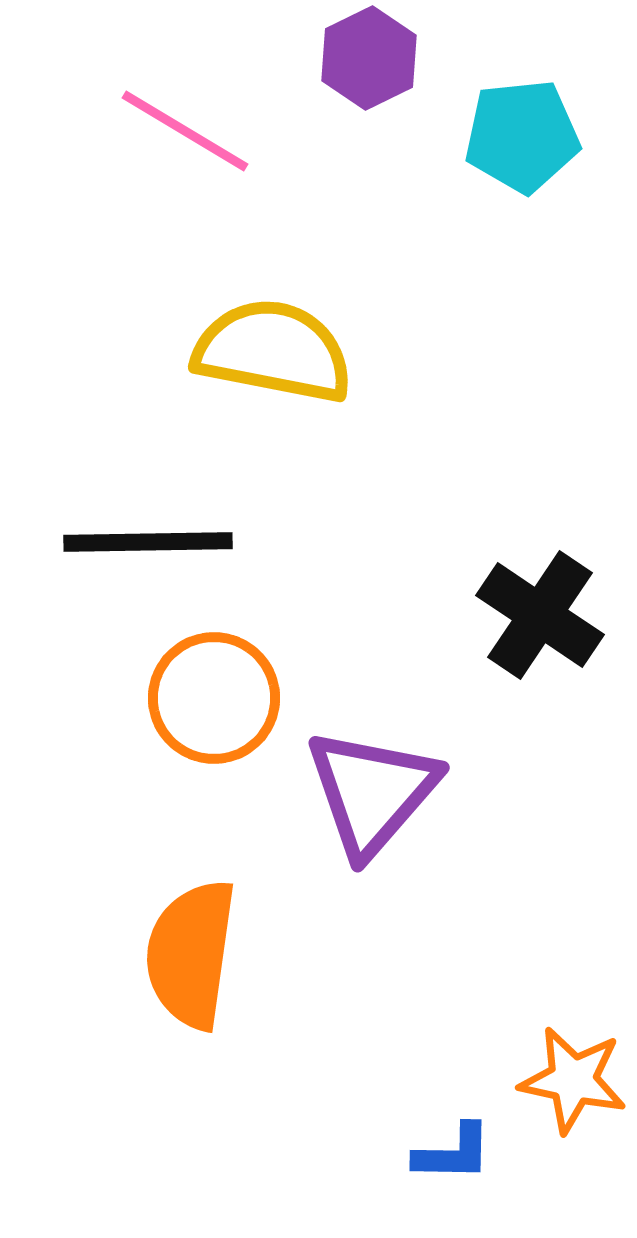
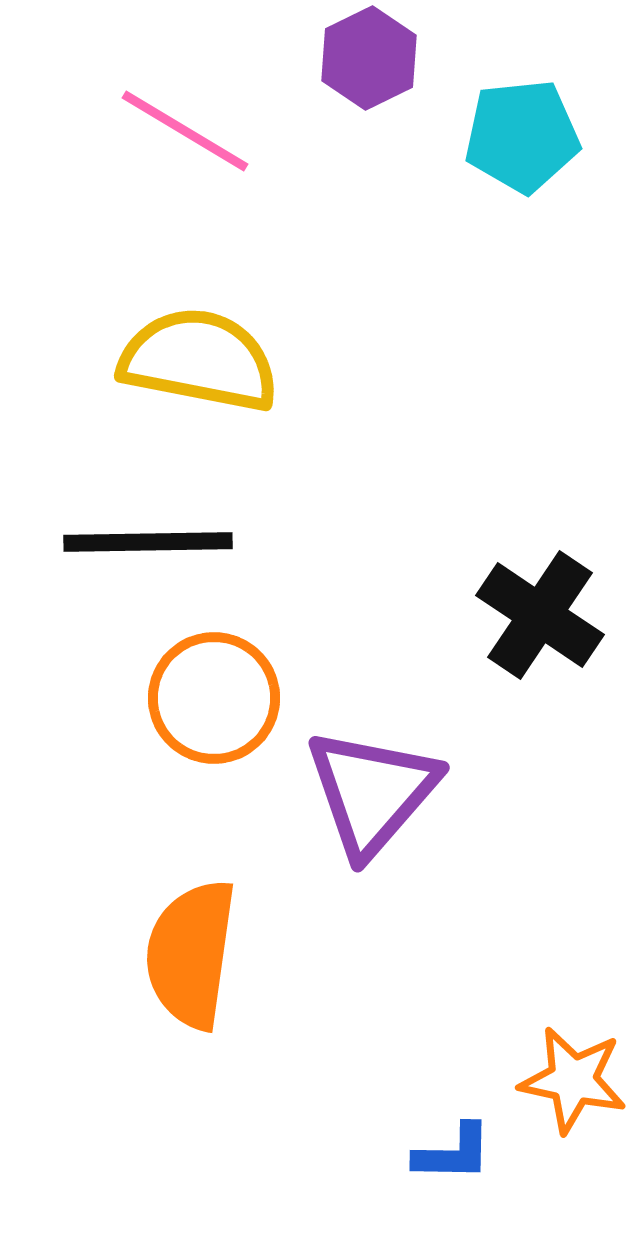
yellow semicircle: moved 74 px left, 9 px down
